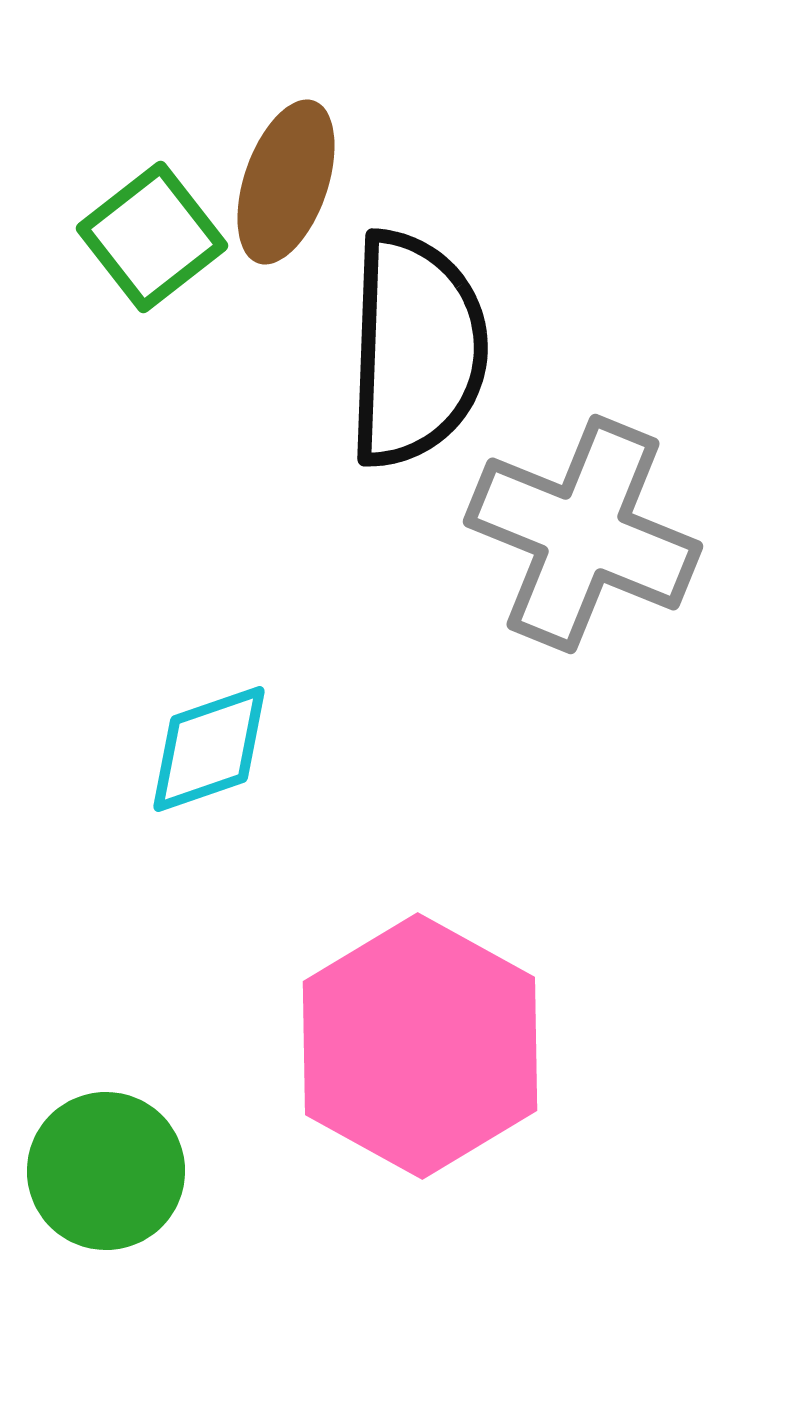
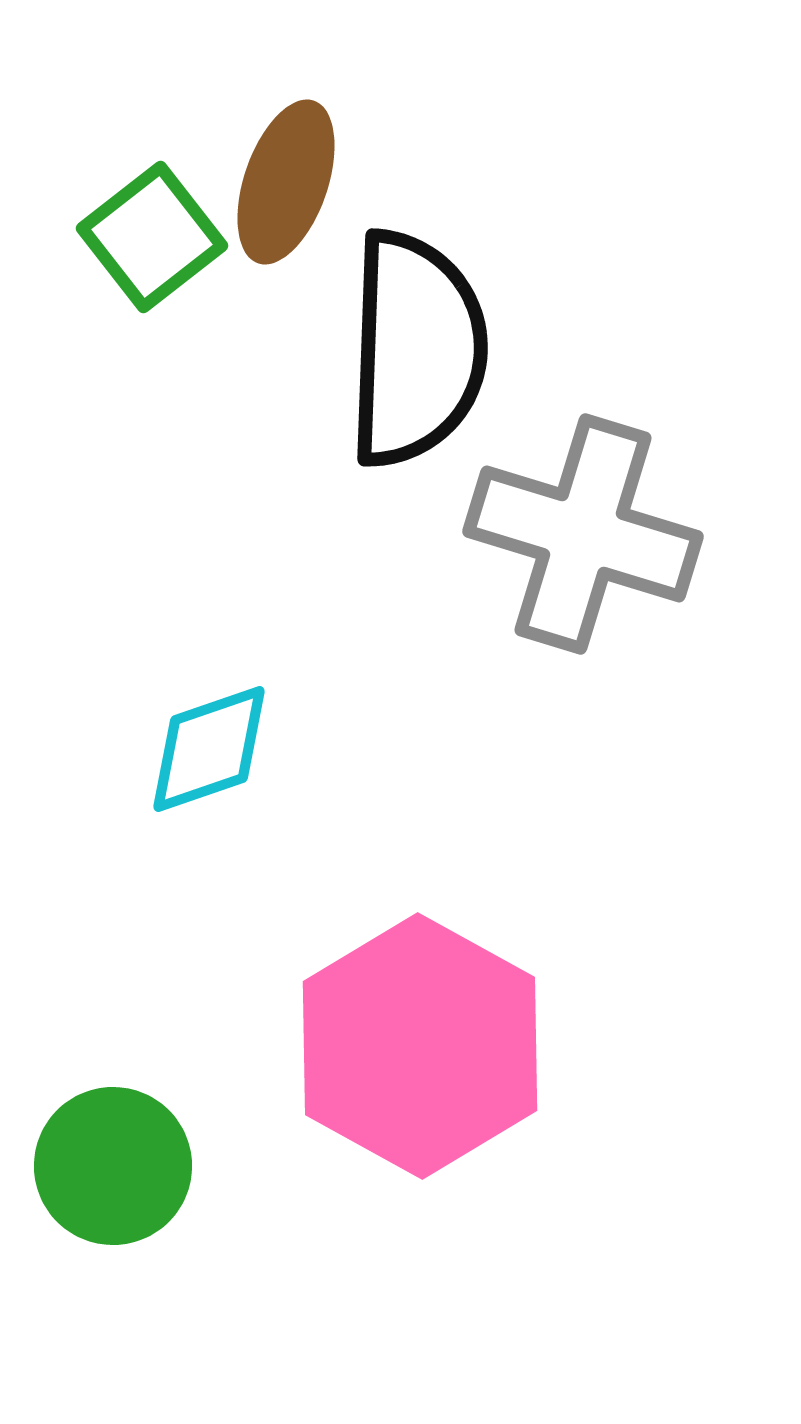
gray cross: rotated 5 degrees counterclockwise
green circle: moved 7 px right, 5 px up
